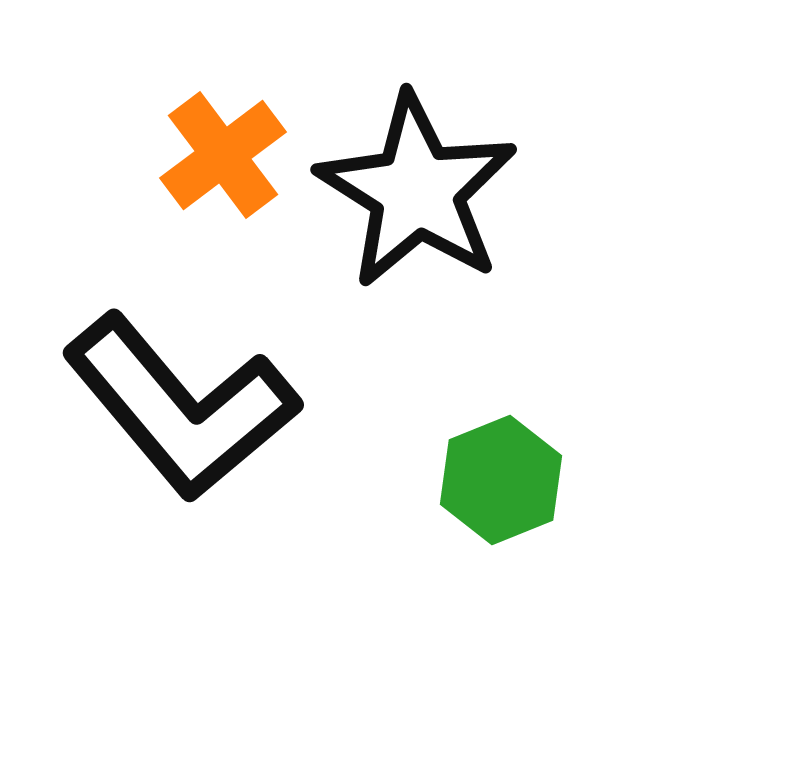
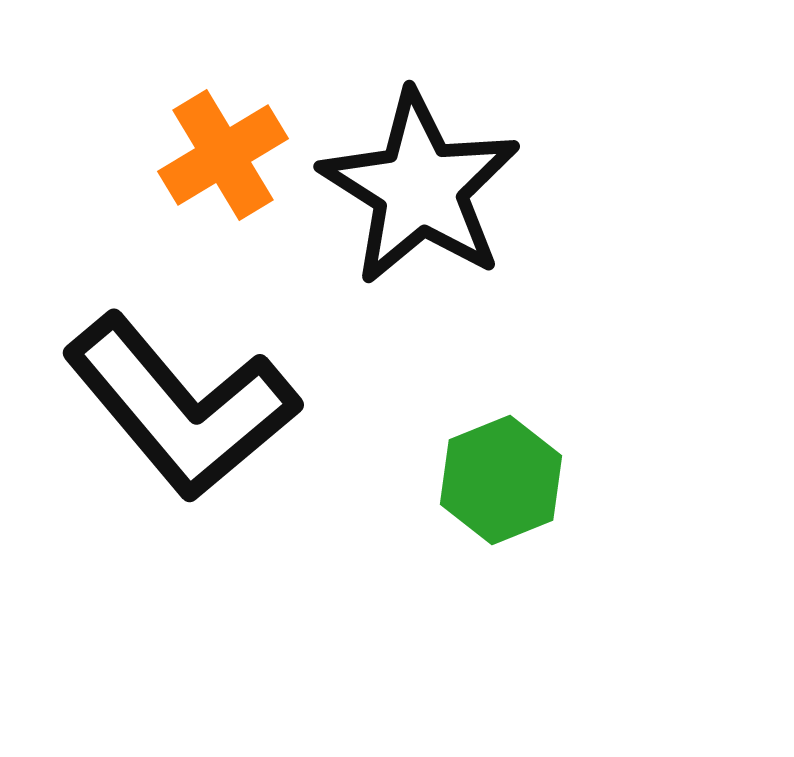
orange cross: rotated 6 degrees clockwise
black star: moved 3 px right, 3 px up
